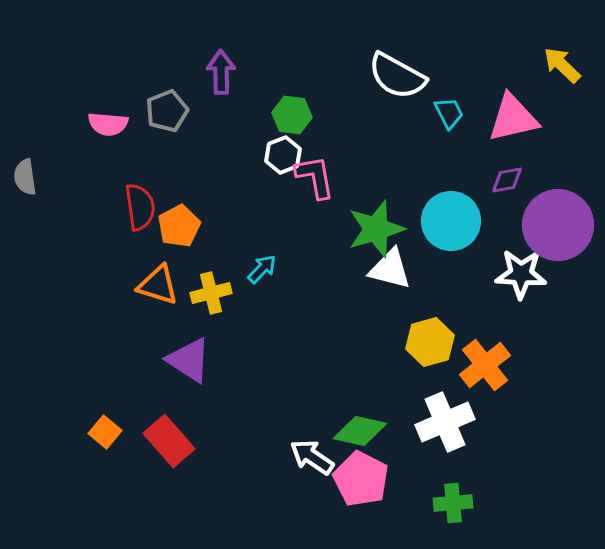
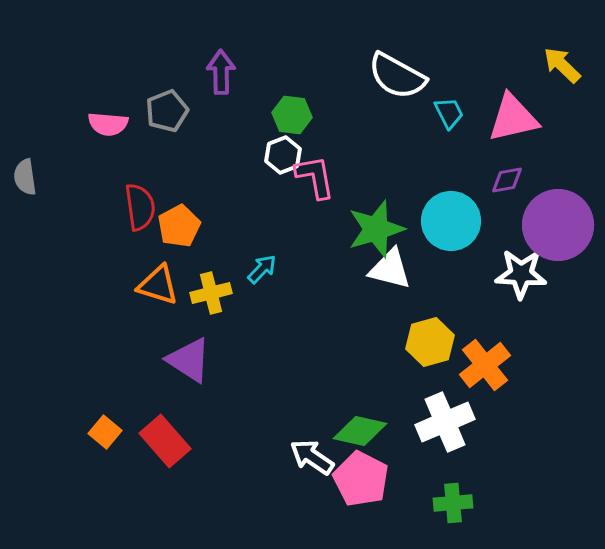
red rectangle: moved 4 px left
